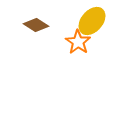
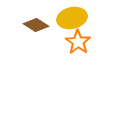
yellow ellipse: moved 20 px left, 3 px up; rotated 36 degrees clockwise
